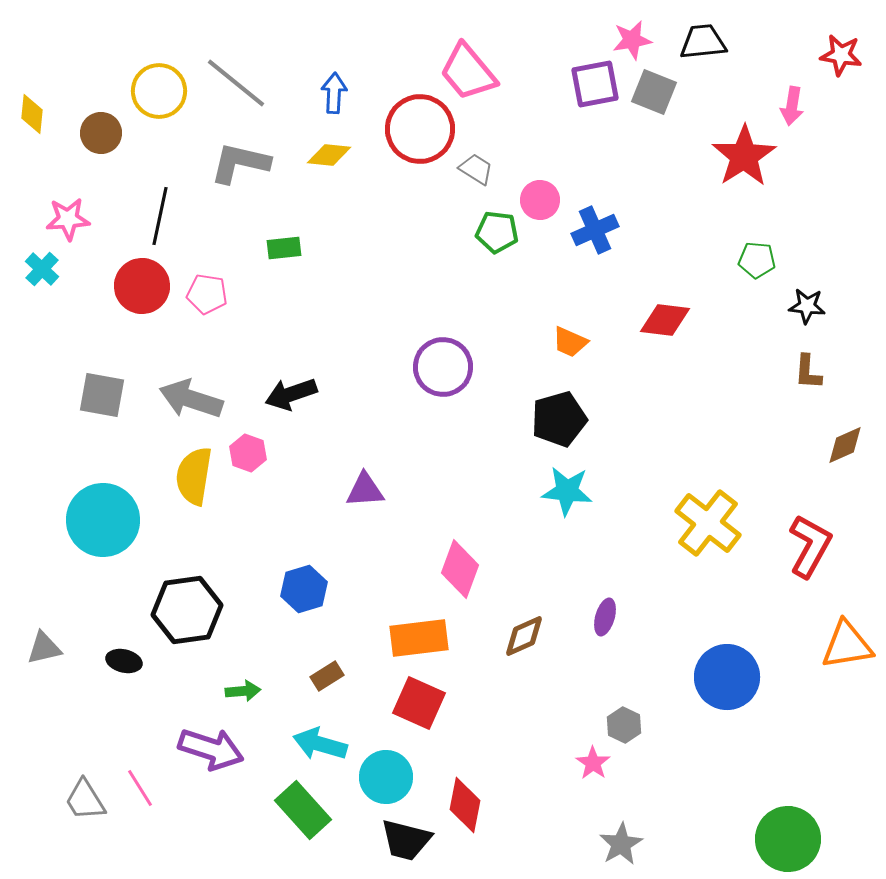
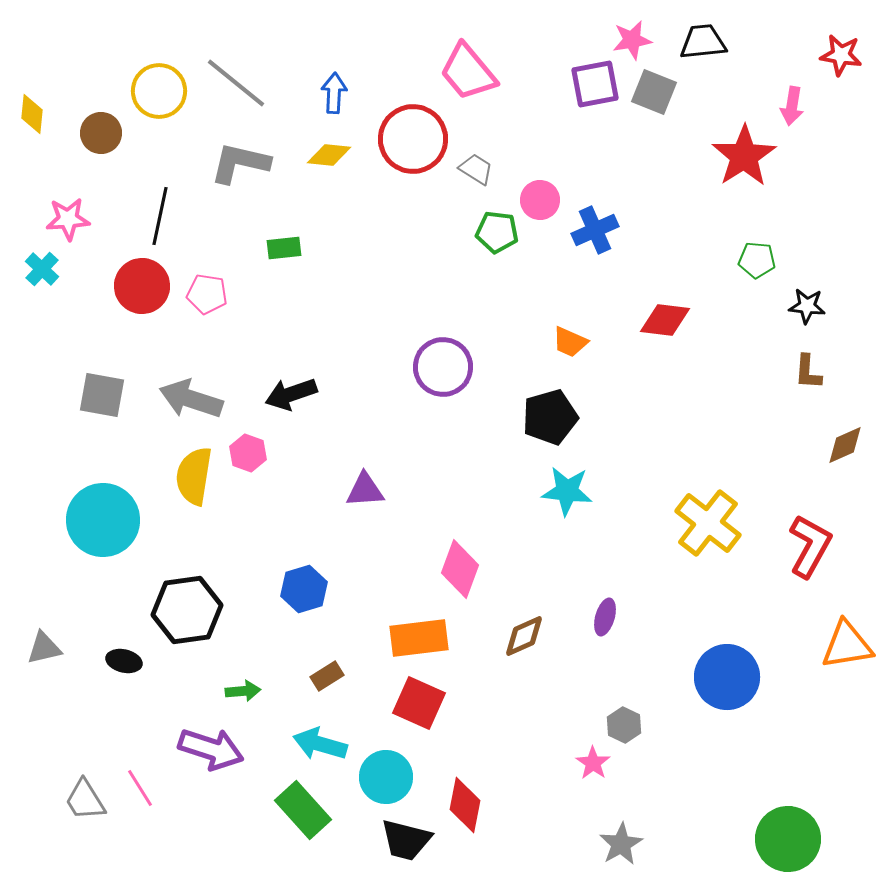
red circle at (420, 129): moved 7 px left, 10 px down
black pentagon at (559, 419): moved 9 px left, 2 px up
